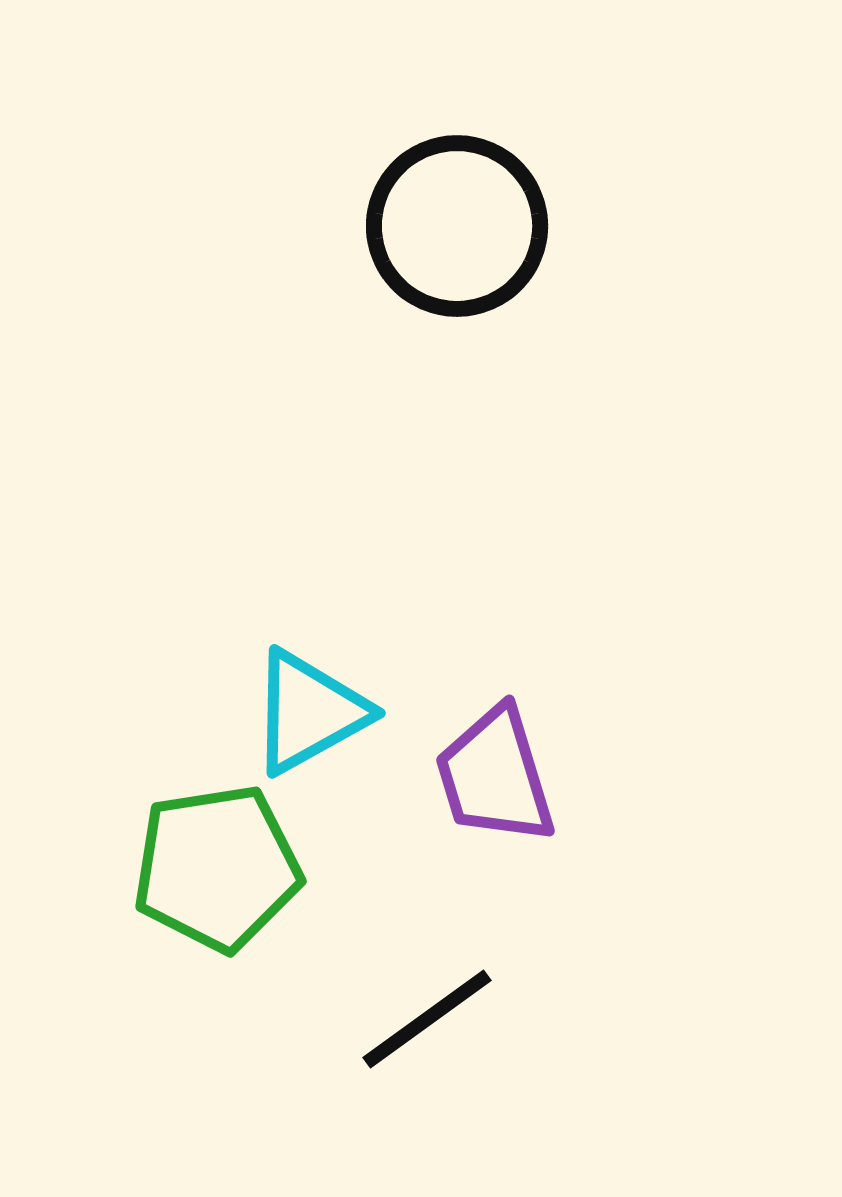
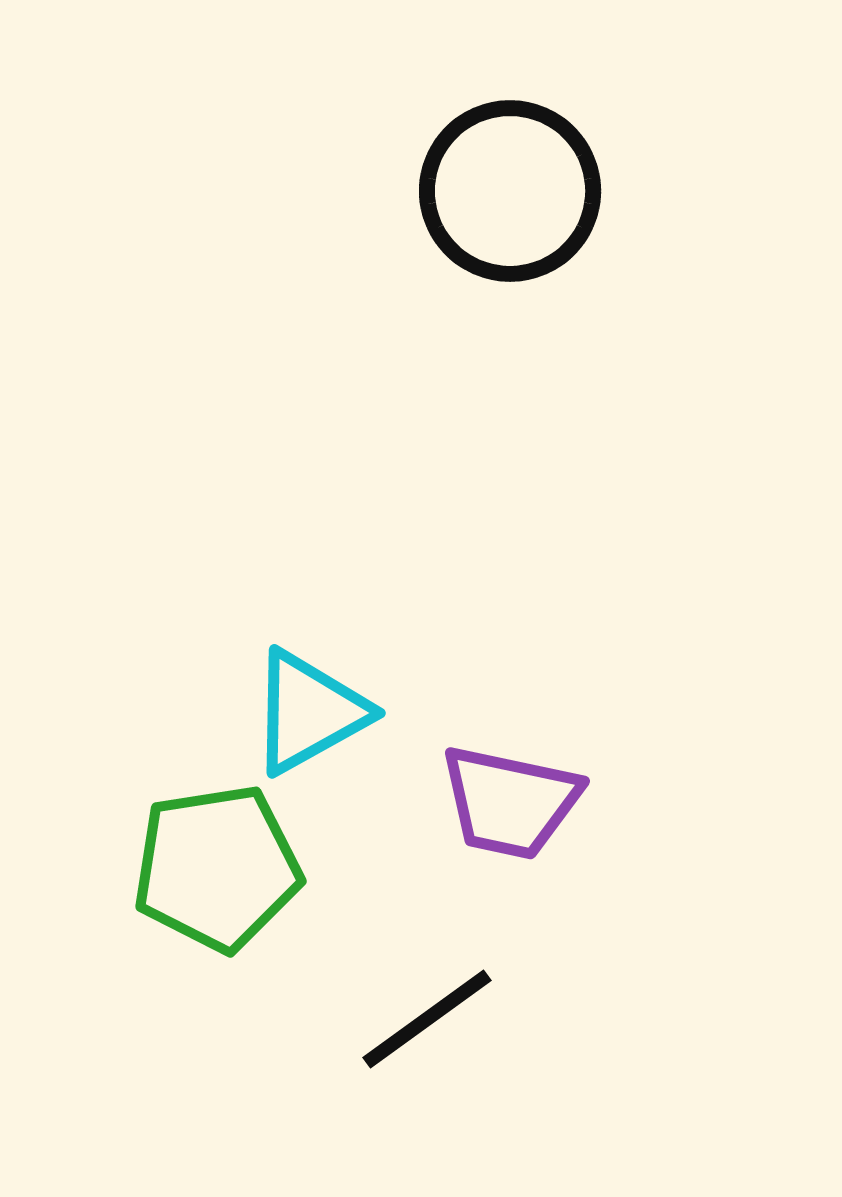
black circle: moved 53 px right, 35 px up
purple trapezoid: moved 15 px right, 26 px down; rotated 61 degrees counterclockwise
